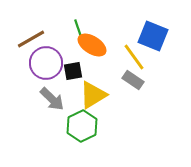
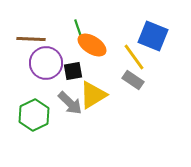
brown line: rotated 32 degrees clockwise
gray arrow: moved 18 px right, 4 px down
green hexagon: moved 48 px left, 11 px up
